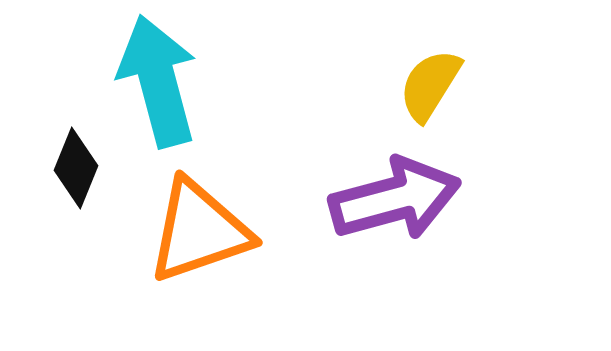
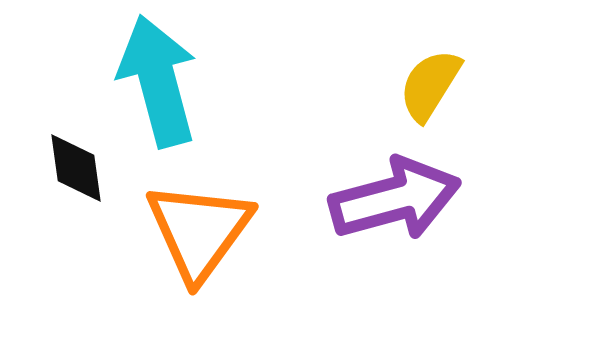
black diamond: rotated 30 degrees counterclockwise
orange triangle: rotated 35 degrees counterclockwise
